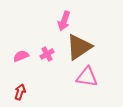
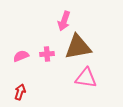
brown triangle: moved 1 px left; rotated 24 degrees clockwise
pink cross: rotated 24 degrees clockwise
pink triangle: moved 1 px left, 1 px down
